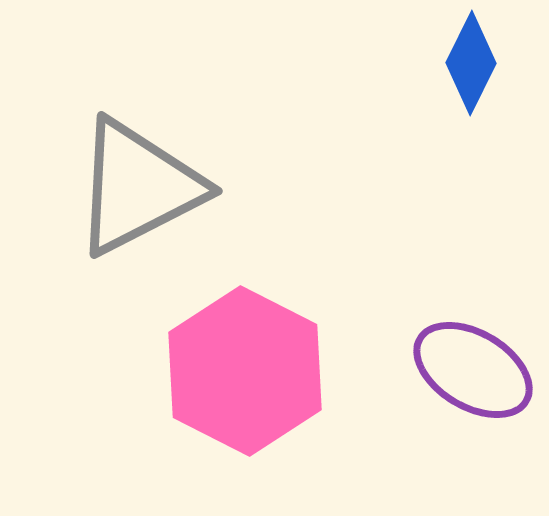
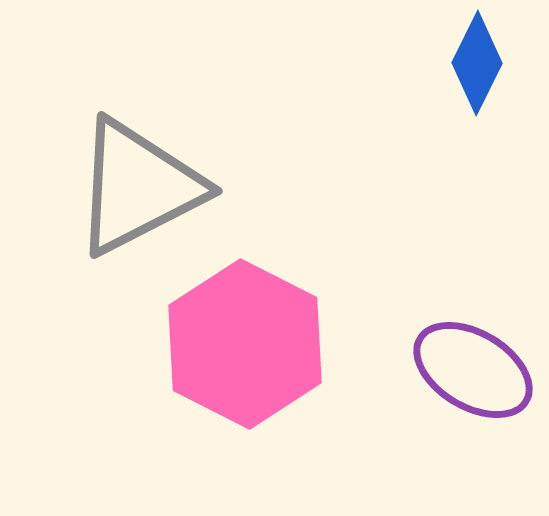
blue diamond: moved 6 px right
pink hexagon: moved 27 px up
